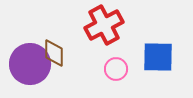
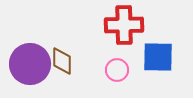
red cross: moved 20 px right; rotated 27 degrees clockwise
brown diamond: moved 8 px right, 8 px down
pink circle: moved 1 px right, 1 px down
